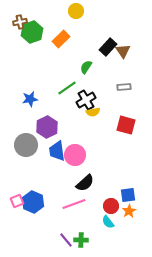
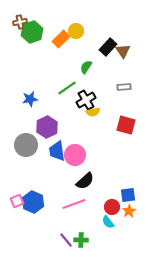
yellow circle: moved 20 px down
black semicircle: moved 2 px up
red circle: moved 1 px right, 1 px down
